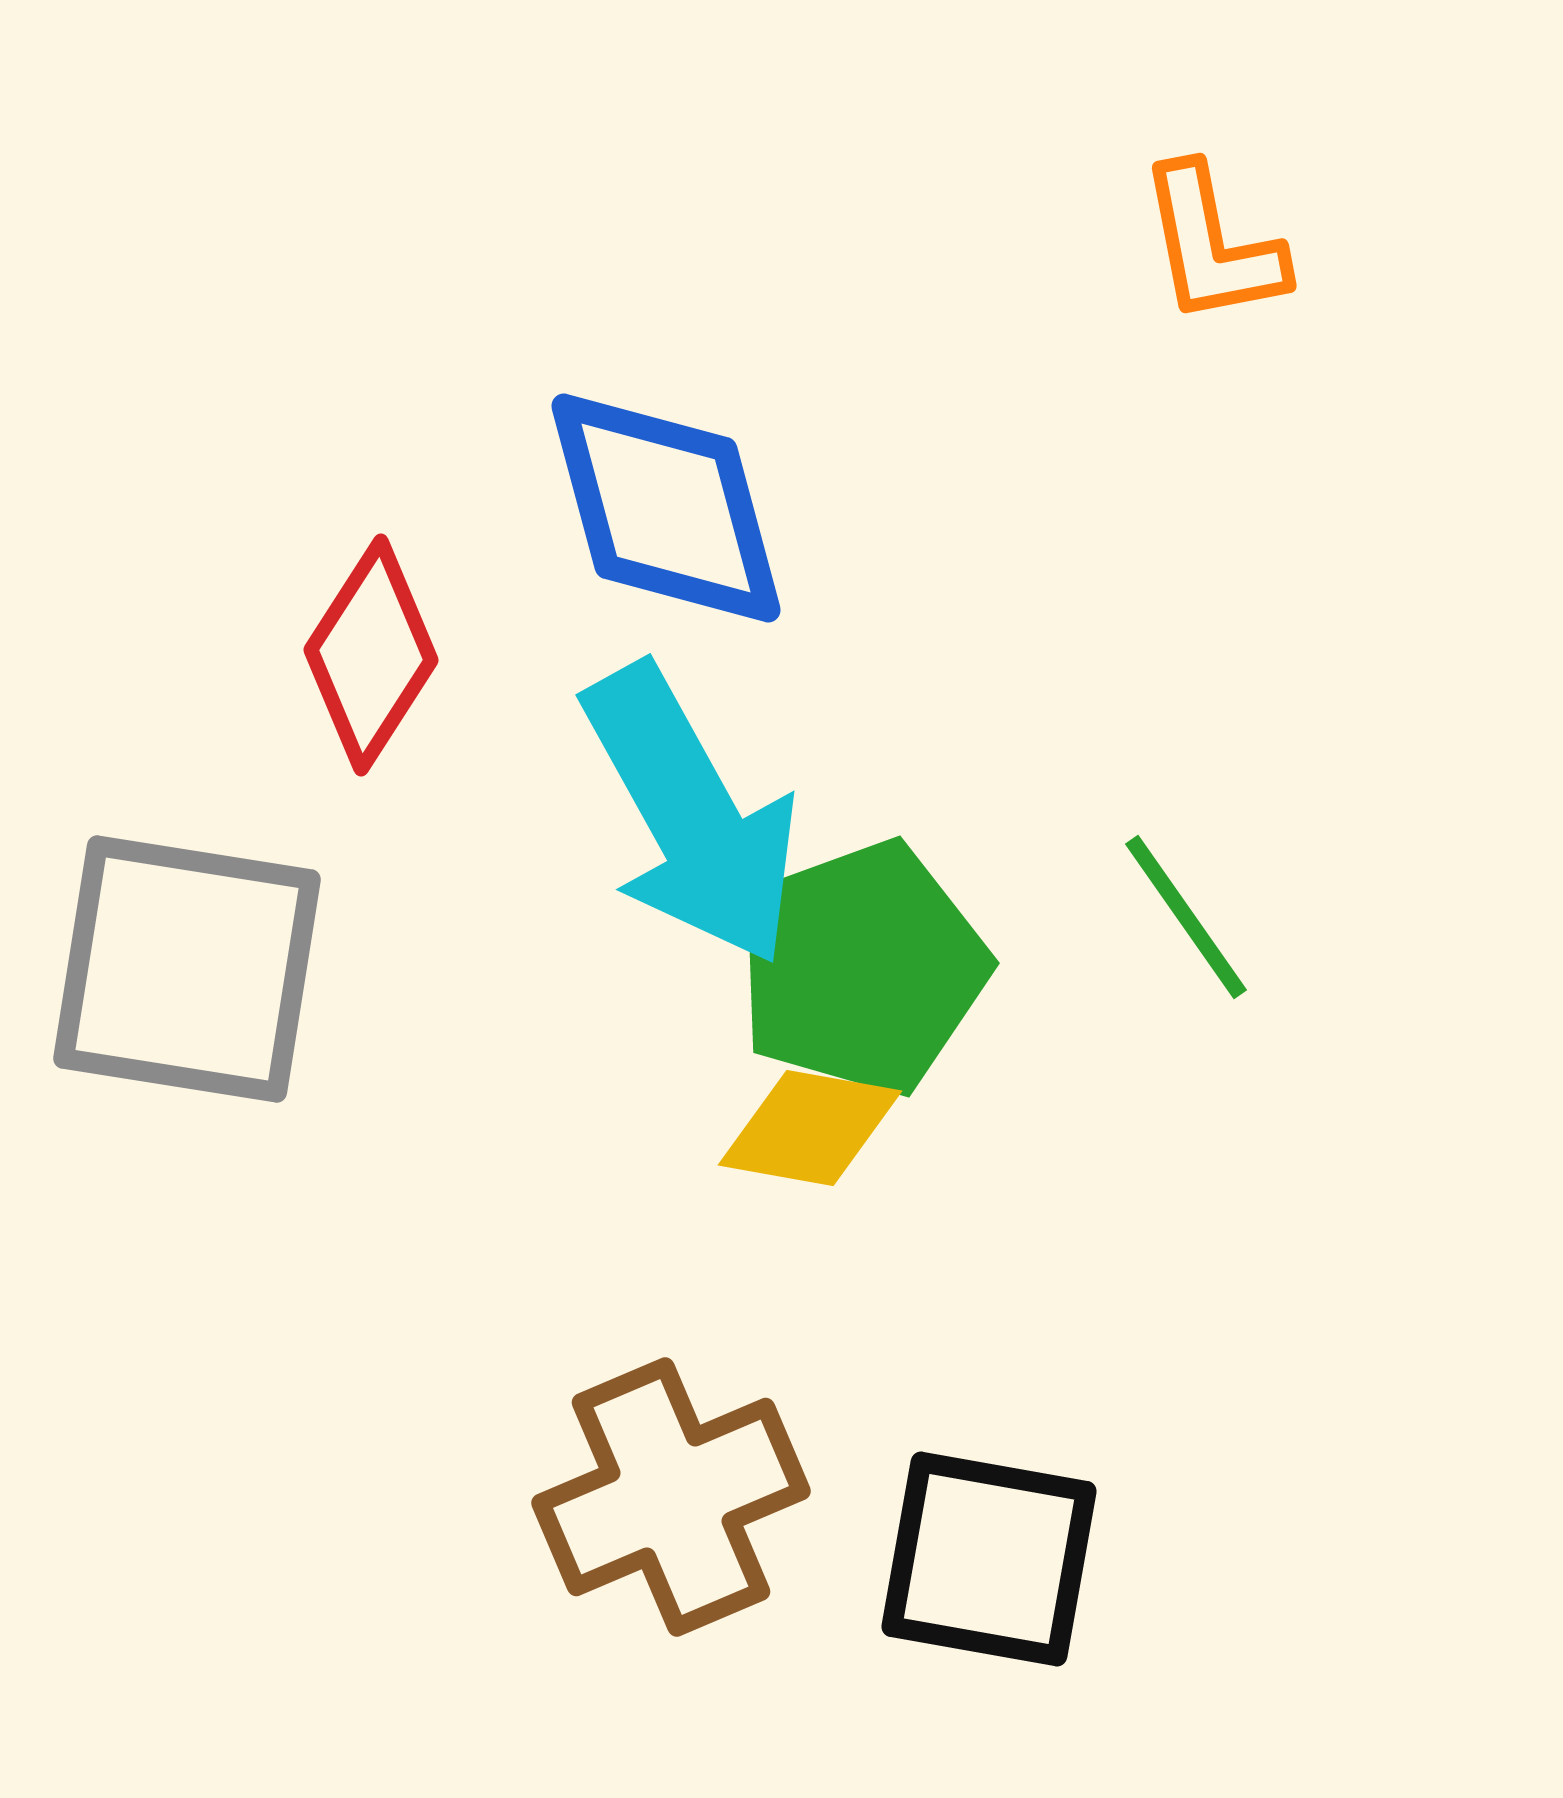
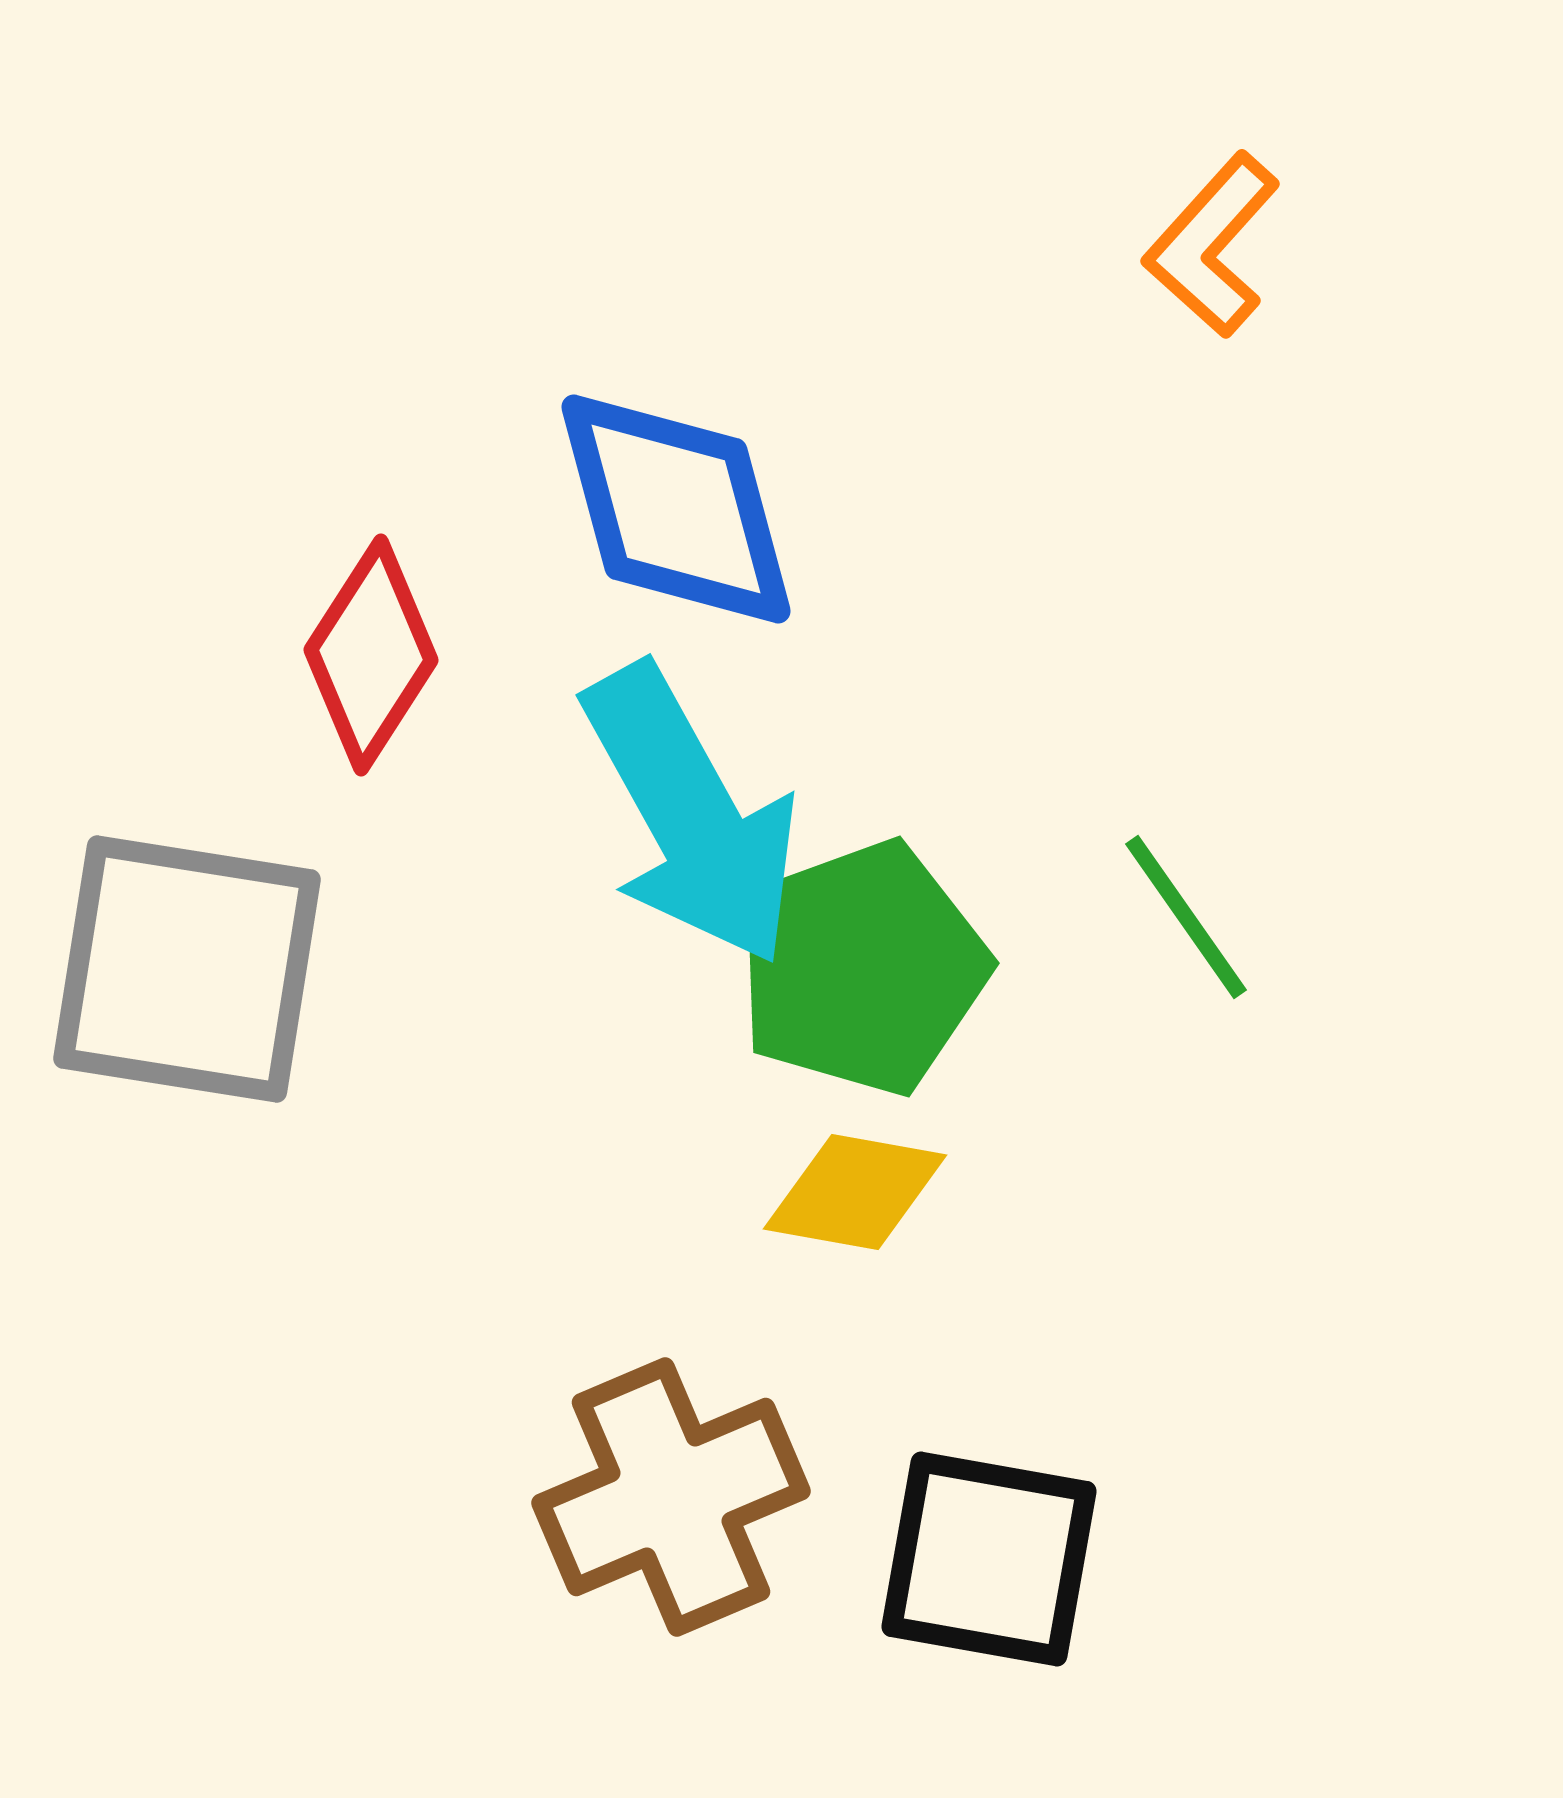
orange L-shape: rotated 53 degrees clockwise
blue diamond: moved 10 px right, 1 px down
yellow diamond: moved 45 px right, 64 px down
